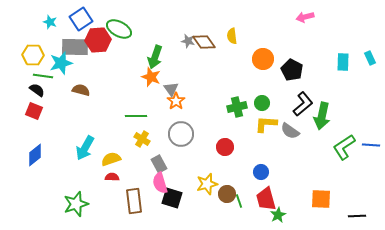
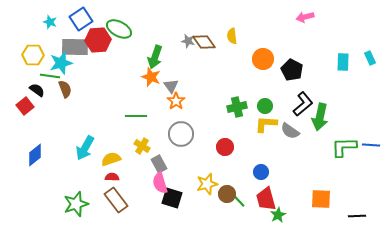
green line at (43, 76): moved 7 px right
gray triangle at (171, 89): moved 3 px up
brown semicircle at (81, 90): moved 16 px left, 1 px up; rotated 54 degrees clockwise
green circle at (262, 103): moved 3 px right, 3 px down
red square at (34, 111): moved 9 px left, 5 px up; rotated 30 degrees clockwise
green arrow at (322, 116): moved 2 px left, 1 px down
yellow cross at (142, 139): moved 7 px down
green L-shape at (344, 147): rotated 32 degrees clockwise
brown rectangle at (134, 201): moved 18 px left, 1 px up; rotated 30 degrees counterclockwise
green line at (239, 201): rotated 24 degrees counterclockwise
